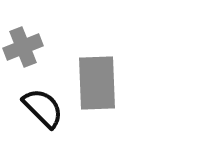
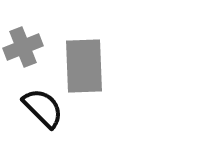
gray rectangle: moved 13 px left, 17 px up
